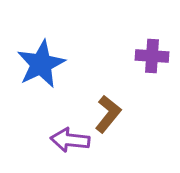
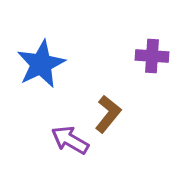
purple arrow: rotated 24 degrees clockwise
